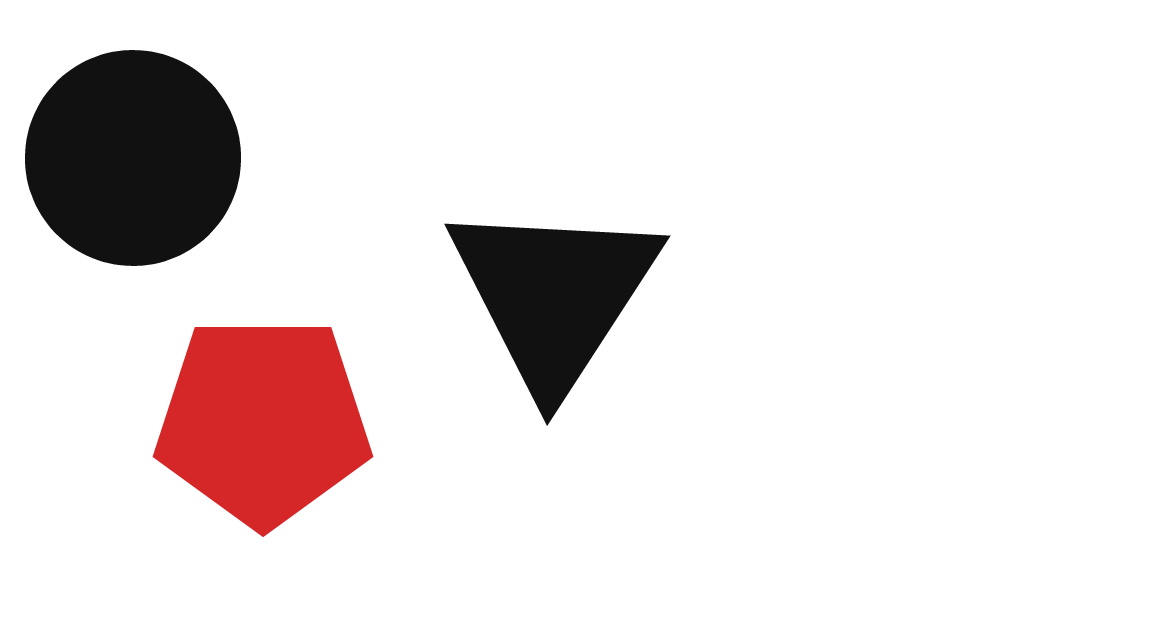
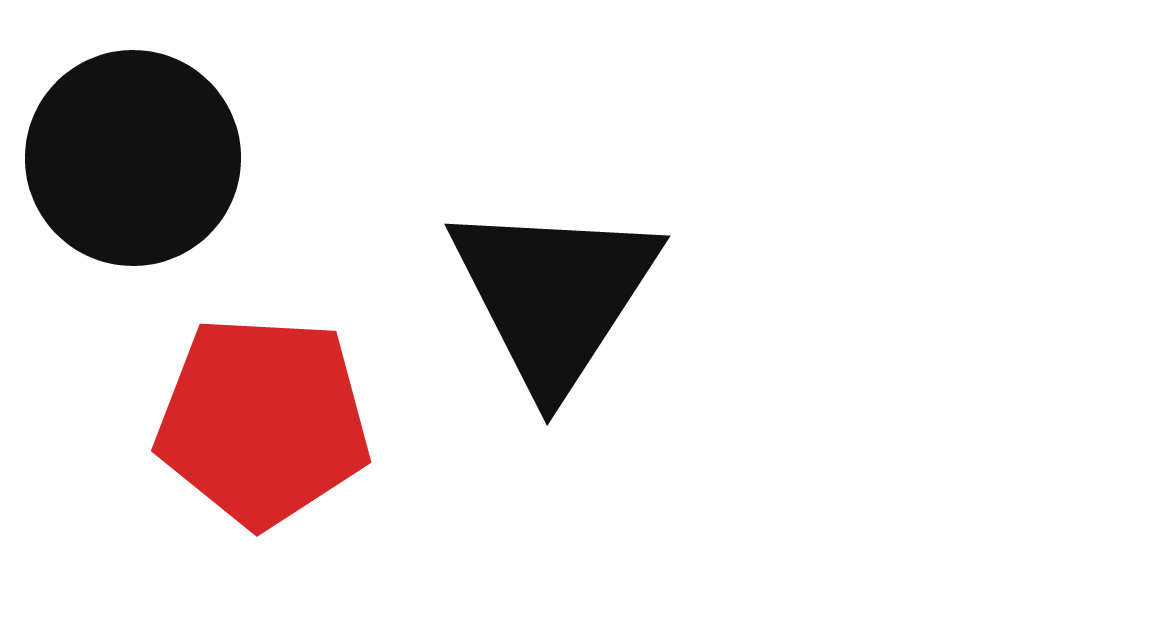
red pentagon: rotated 3 degrees clockwise
